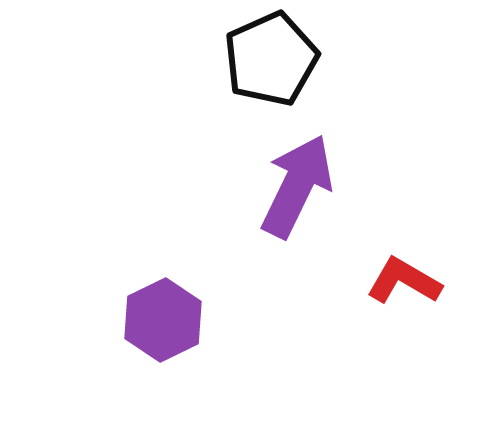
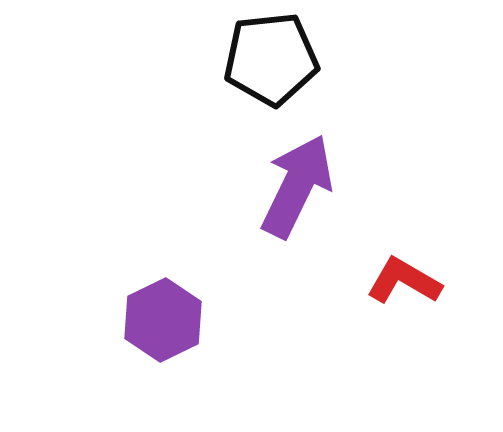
black pentagon: rotated 18 degrees clockwise
